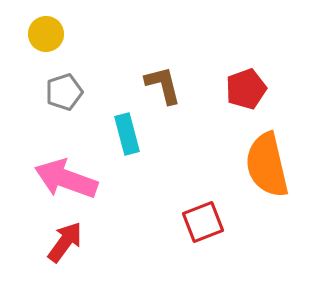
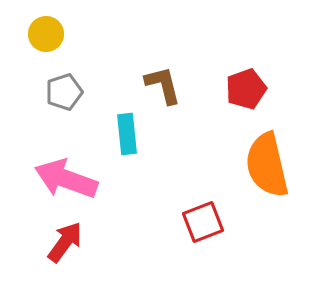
cyan rectangle: rotated 9 degrees clockwise
